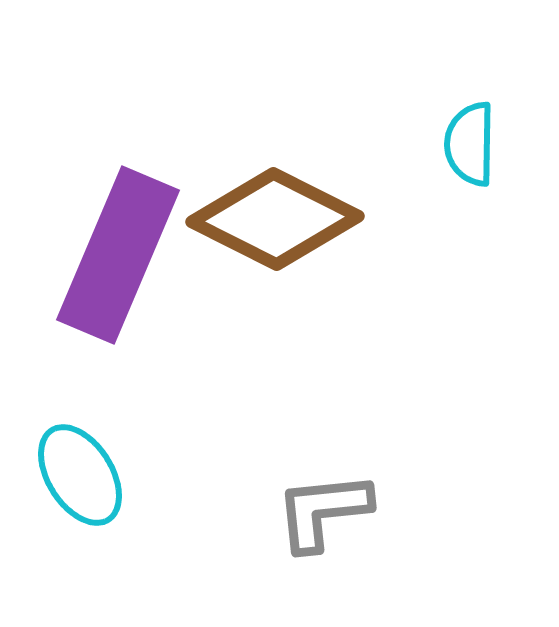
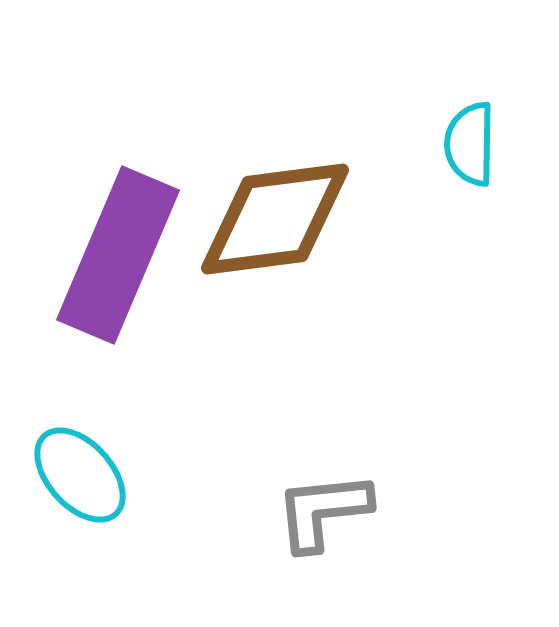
brown diamond: rotated 34 degrees counterclockwise
cyan ellipse: rotated 10 degrees counterclockwise
